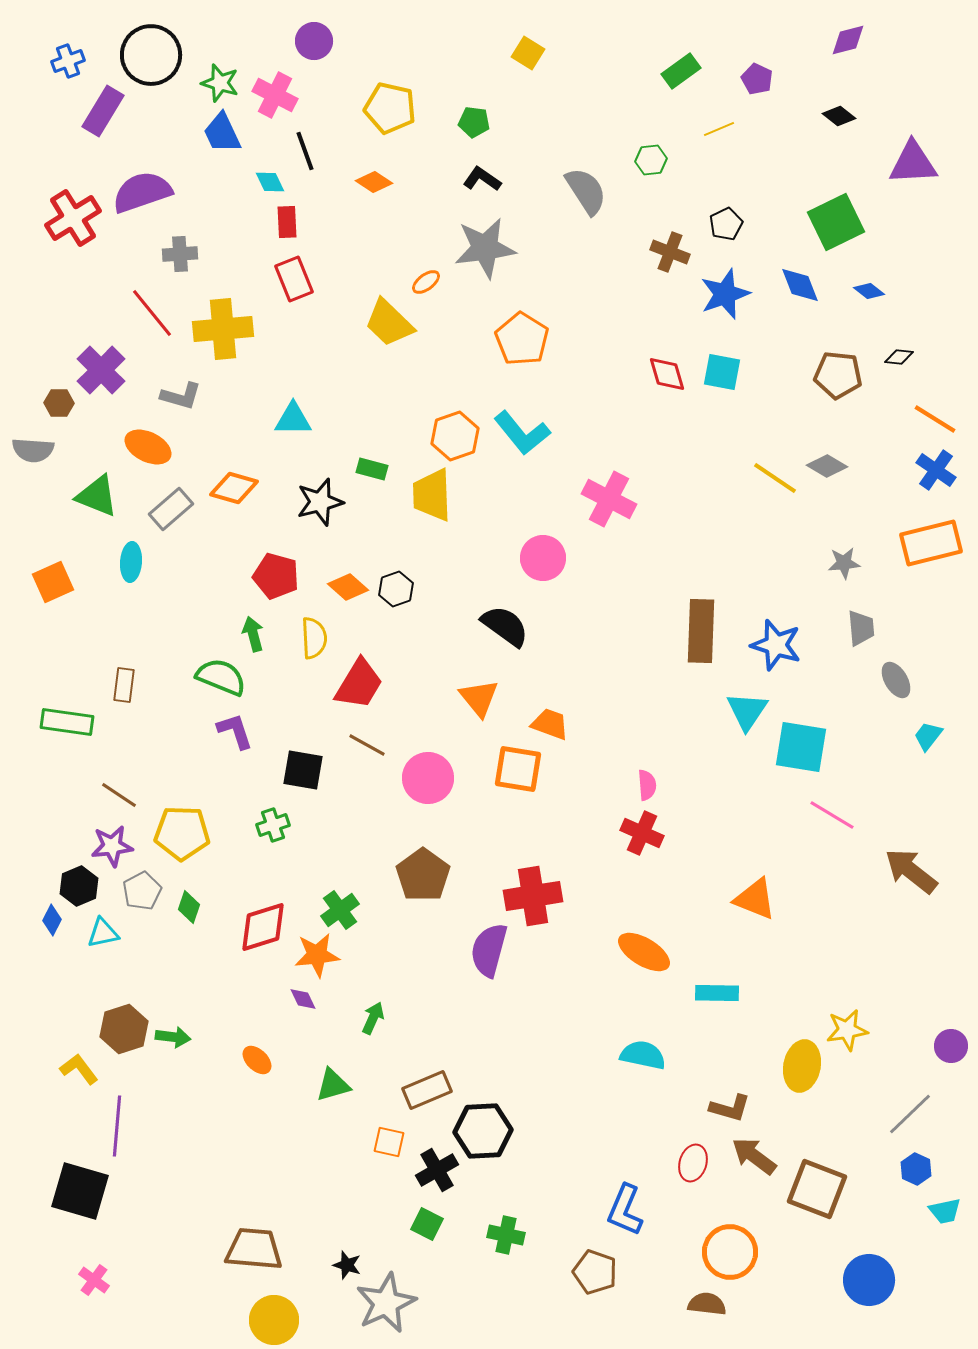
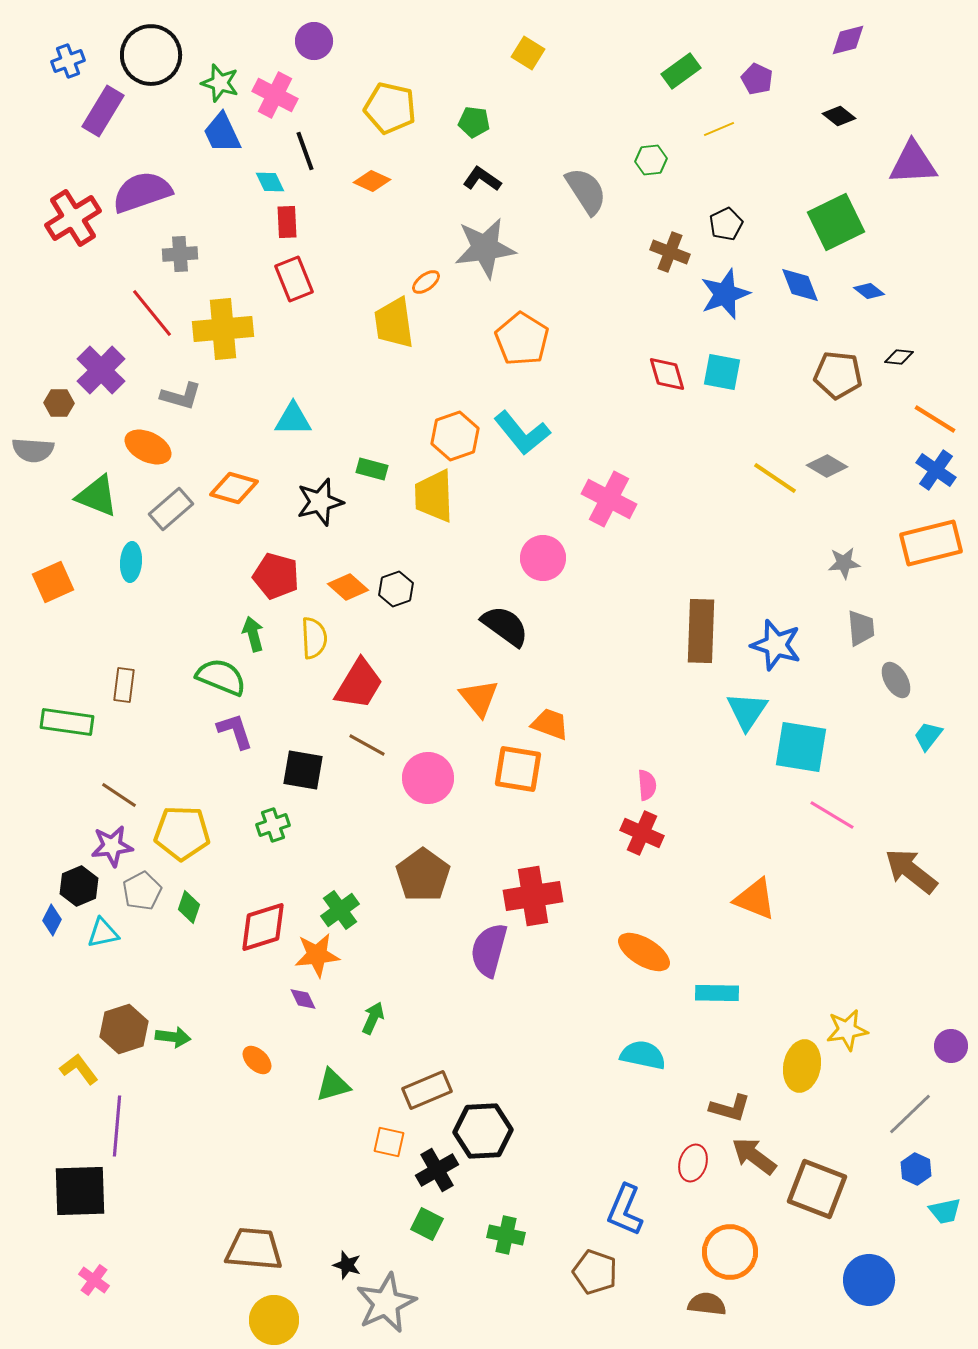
orange diamond at (374, 182): moved 2 px left, 1 px up; rotated 9 degrees counterclockwise
yellow trapezoid at (389, 323): moved 5 px right; rotated 38 degrees clockwise
yellow trapezoid at (432, 495): moved 2 px right, 1 px down
black square at (80, 1191): rotated 18 degrees counterclockwise
